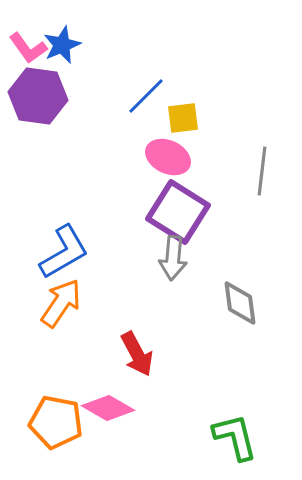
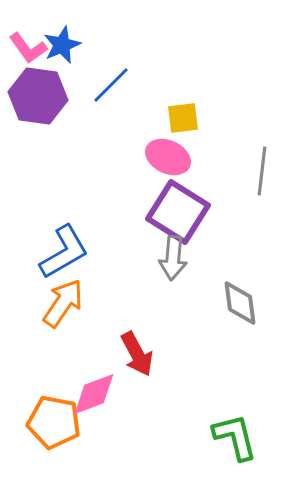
blue line: moved 35 px left, 11 px up
orange arrow: moved 2 px right
pink diamond: moved 14 px left, 14 px up; rotated 51 degrees counterclockwise
orange pentagon: moved 2 px left
